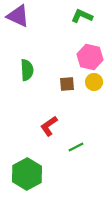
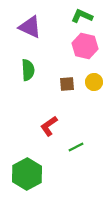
purple triangle: moved 12 px right, 11 px down
pink hexagon: moved 5 px left, 11 px up
green semicircle: moved 1 px right
